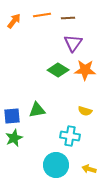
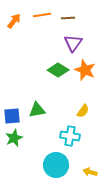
orange star: rotated 20 degrees clockwise
yellow semicircle: moved 2 px left; rotated 72 degrees counterclockwise
yellow arrow: moved 1 px right, 3 px down
